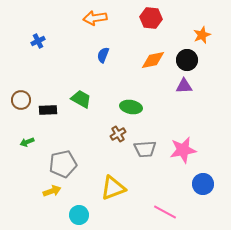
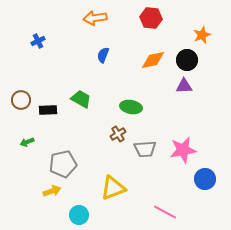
blue circle: moved 2 px right, 5 px up
